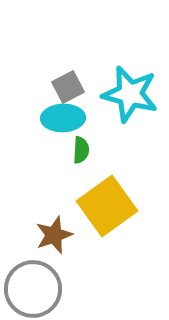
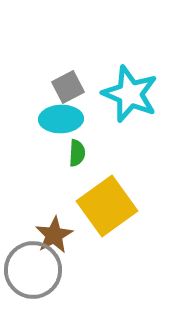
cyan star: rotated 8 degrees clockwise
cyan ellipse: moved 2 px left, 1 px down
green semicircle: moved 4 px left, 3 px down
brown star: rotated 9 degrees counterclockwise
gray circle: moved 19 px up
